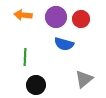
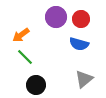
orange arrow: moved 2 px left, 20 px down; rotated 42 degrees counterclockwise
blue semicircle: moved 15 px right
green line: rotated 48 degrees counterclockwise
